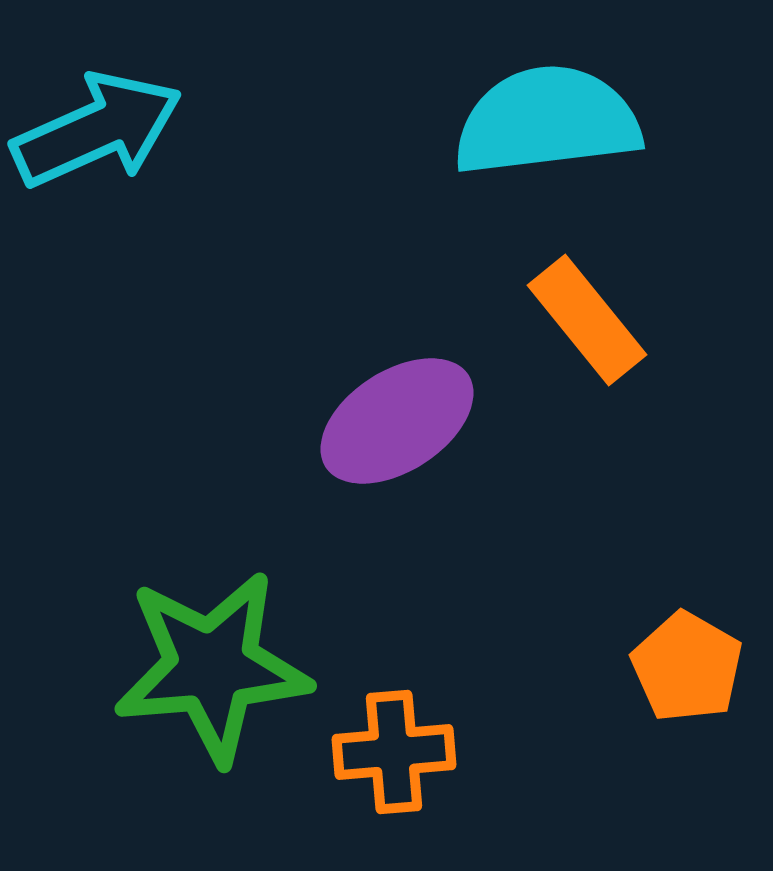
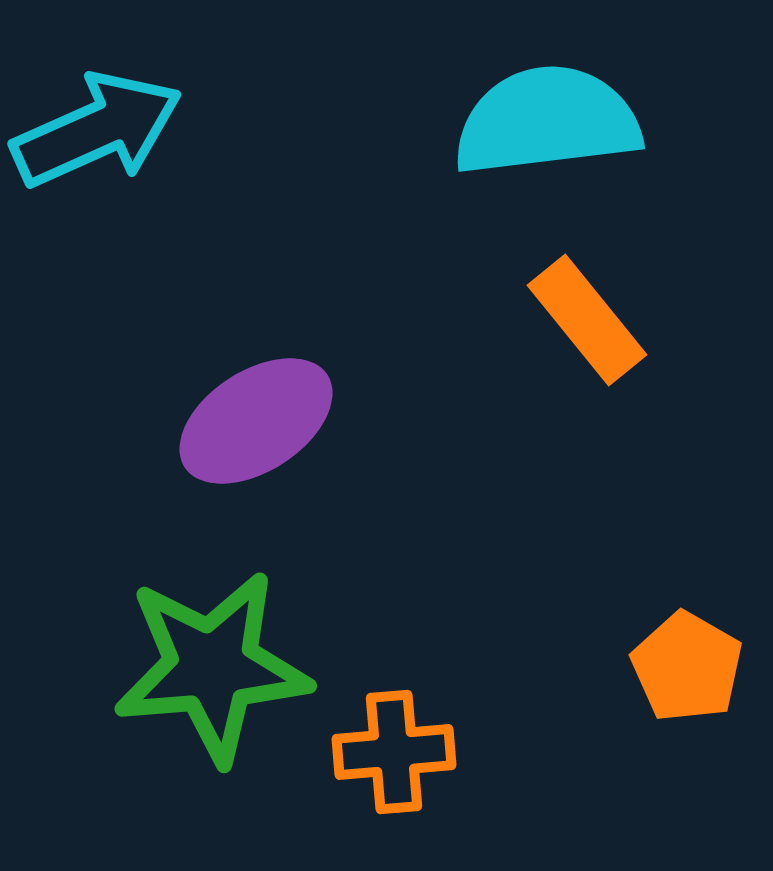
purple ellipse: moved 141 px left
